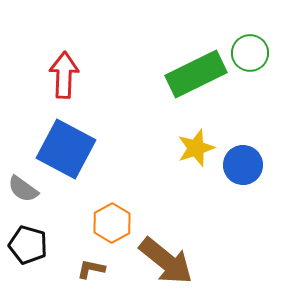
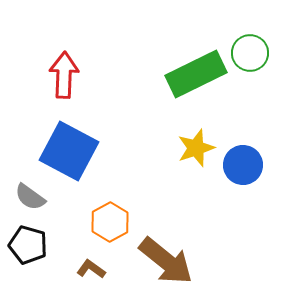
blue square: moved 3 px right, 2 px down
gray semicircle: moved 7 px right, 8 px down
orange hexagon: moved 2 px left, 1 px up
brown L-shape: rotated 24 degrees clockwise
